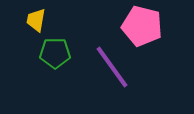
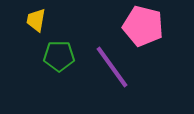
pink pentagon: moved 1 px right
green pentagon: moved 4 px right, 3 px down
